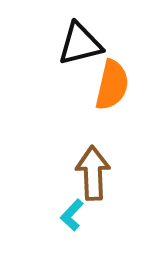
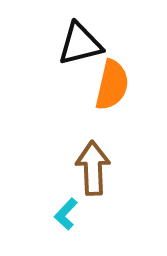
brown arrow: moved 5 px up
cyan L-shape: moved 6 px left, 1 px up
